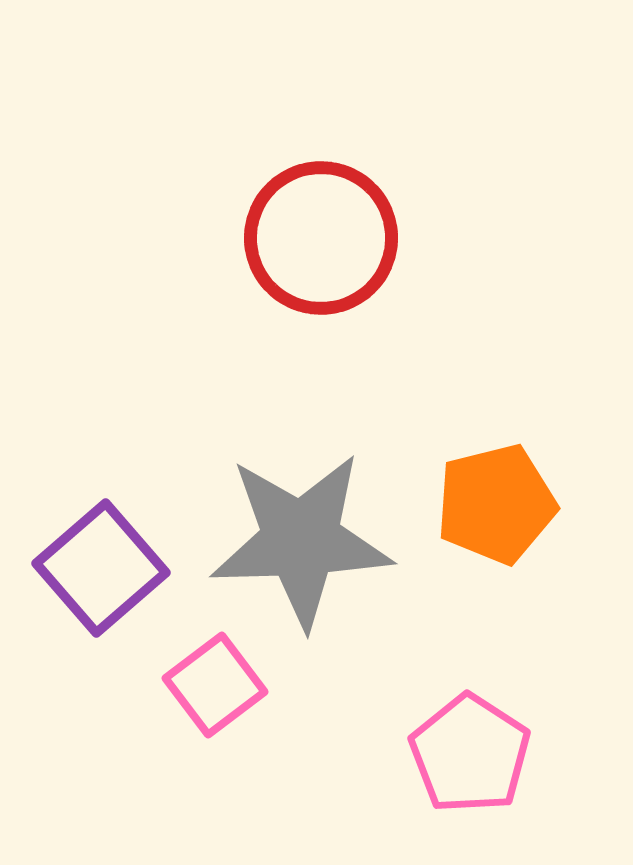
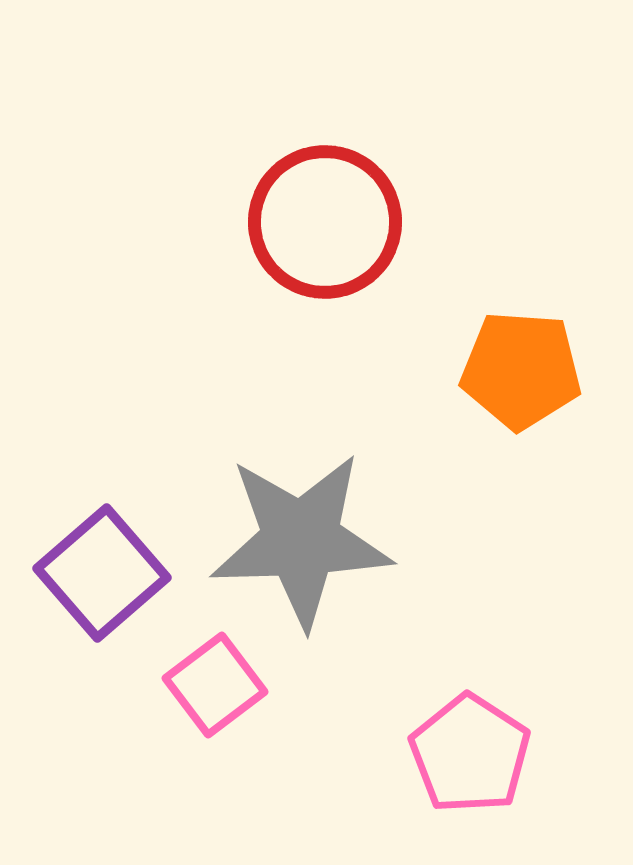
red circle: moved 4 px right, 16 px up
orange pentagon: moved 25 px right, 134 px up; rotated 18 degrees clockwise
purple square: moved 1 px right, 5 px down
